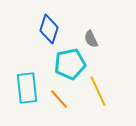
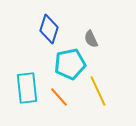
orange line: moved 2 px up
